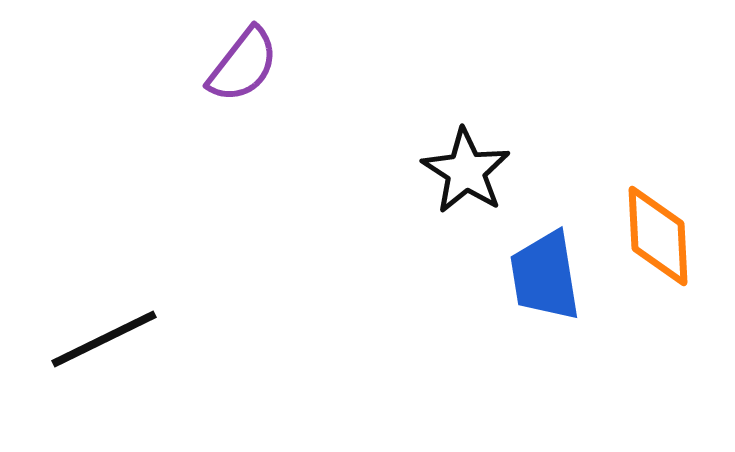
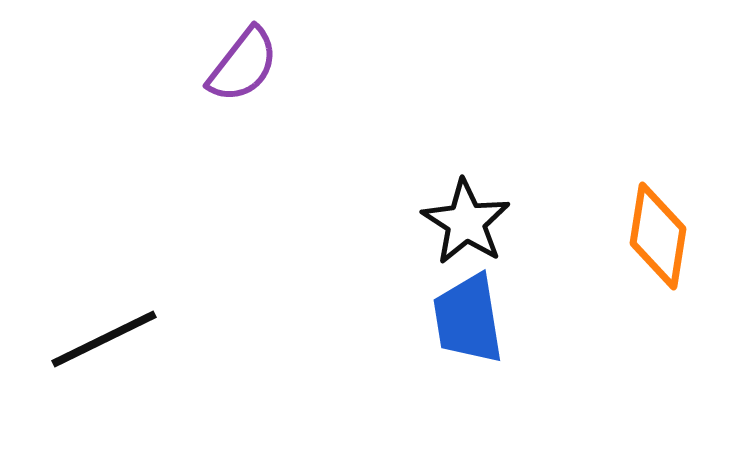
black star: moved 51 px down
orange diamond: rotated 12 degrees clockwise
blue trapezoid: moved 77 px left, 43 px down
